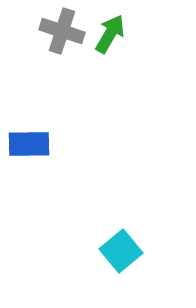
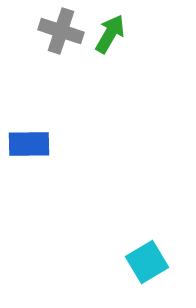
gray cross: moved 1 px left
cyan square: moved 26 px right, 11 px down; rotated 9 degrees clockwise
